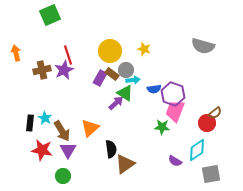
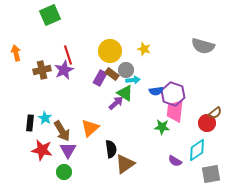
blue semicircle: moved 2 px right, 2 px down
pink trapezoid: rotated 15 degrees counterclockwise
green circle: moved 1 px right, 4 px up
